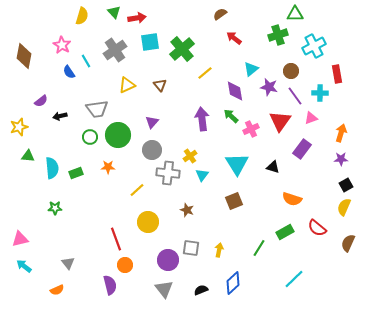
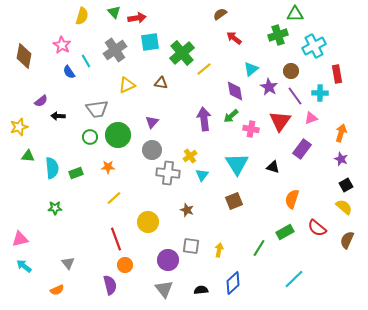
green cross at (182, 49): moved 4 px down
yellow line at (205, 73): moved 1 px left, 4 px up
brown triangle at (160, 85): moved 1 px right, 2 px up; rotated 40 degrees counterclockwise
purple star at (269, 87): rotated 18 degrees clockwise
black arrow at (60, 116): moved 2 px left; rotated 16 degrees clockwise
green arrow at (231, 116): rotated 84 degrees counterclockwise
purple arrow at (202, 119): moved 2 px right
pink cross at (251, 129): rotated 35 degrees clockwise
purple star at (341, 159): rotated 24 degrees clockwise
yellow line at (137, 190): moved 23 px left, 8 px down
orange semicircle at (292, 199): rotated 90 degrees clockwise
yellow semicircle at (344, 207): rotated 108 degrees clockwise
brown semicircle at (348, 243): moved 1 px left, 3 px up
gray square at (191, 248): moved 2 px up
black semicircle at (201, 290): rotated 16 degrees clockwise
